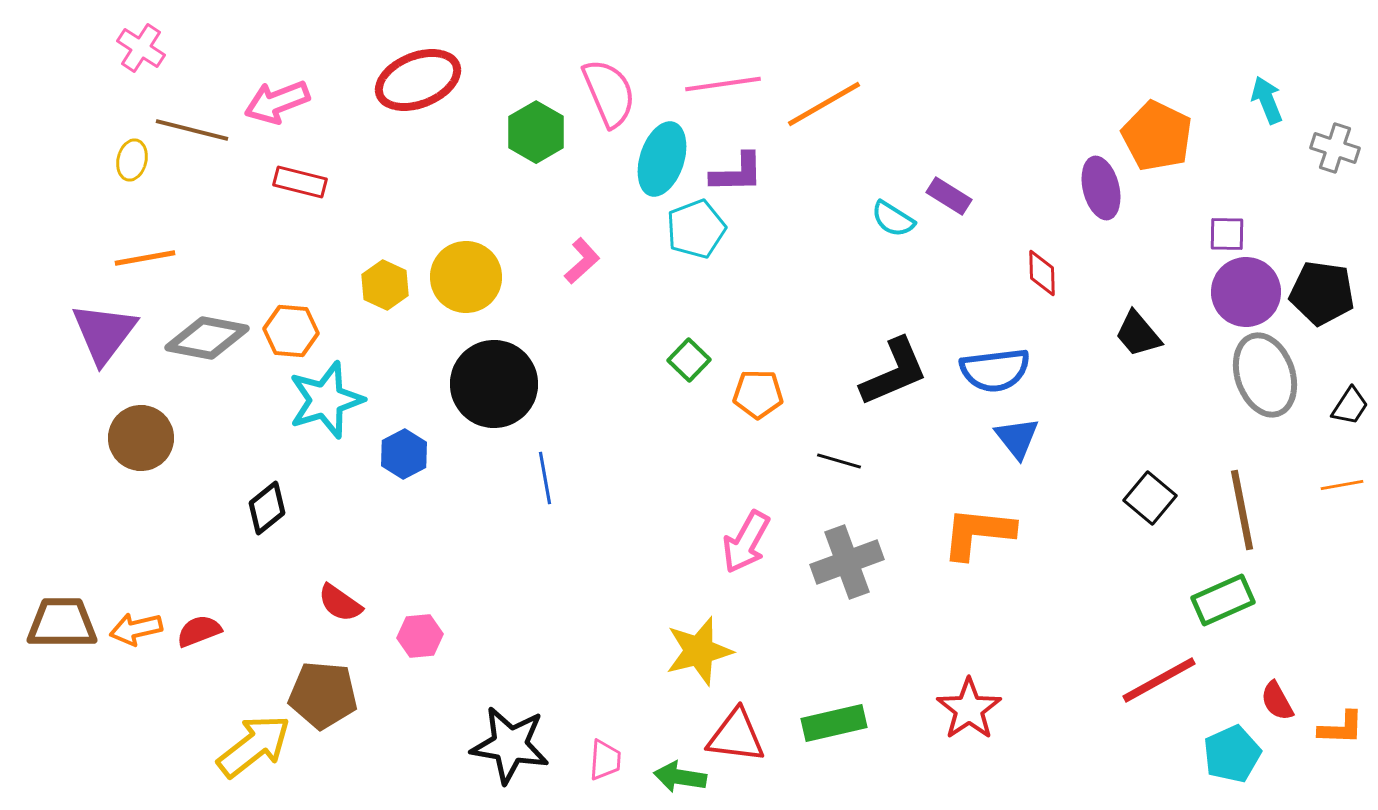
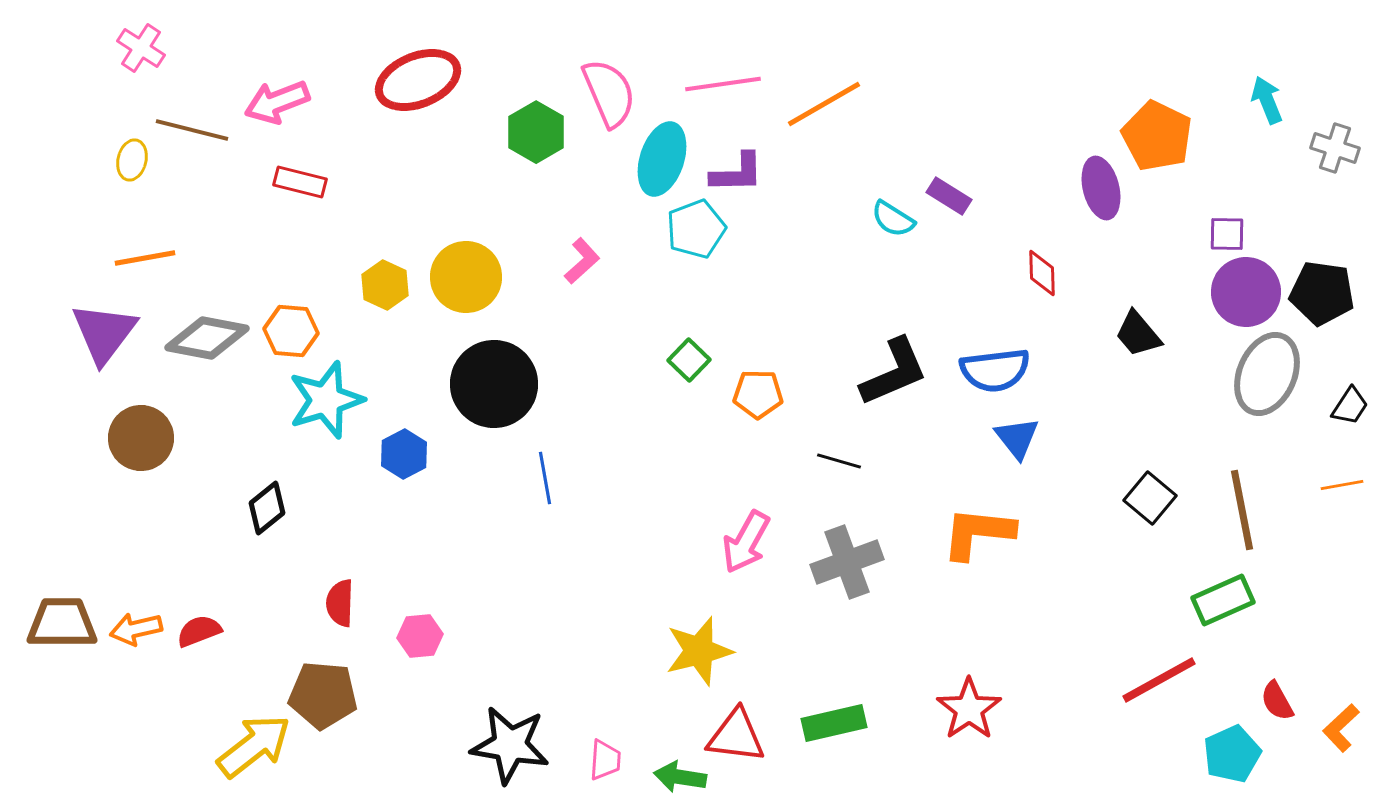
gray ellipse at (1265, 375): moved 2 px right, 1 px up; rotated 42 degrees clockwise
red semicircle at (340, 603): rotated 57 degrees clockwise
orange L-shape at (1341, 728): rotated 135 degrees clockwise
